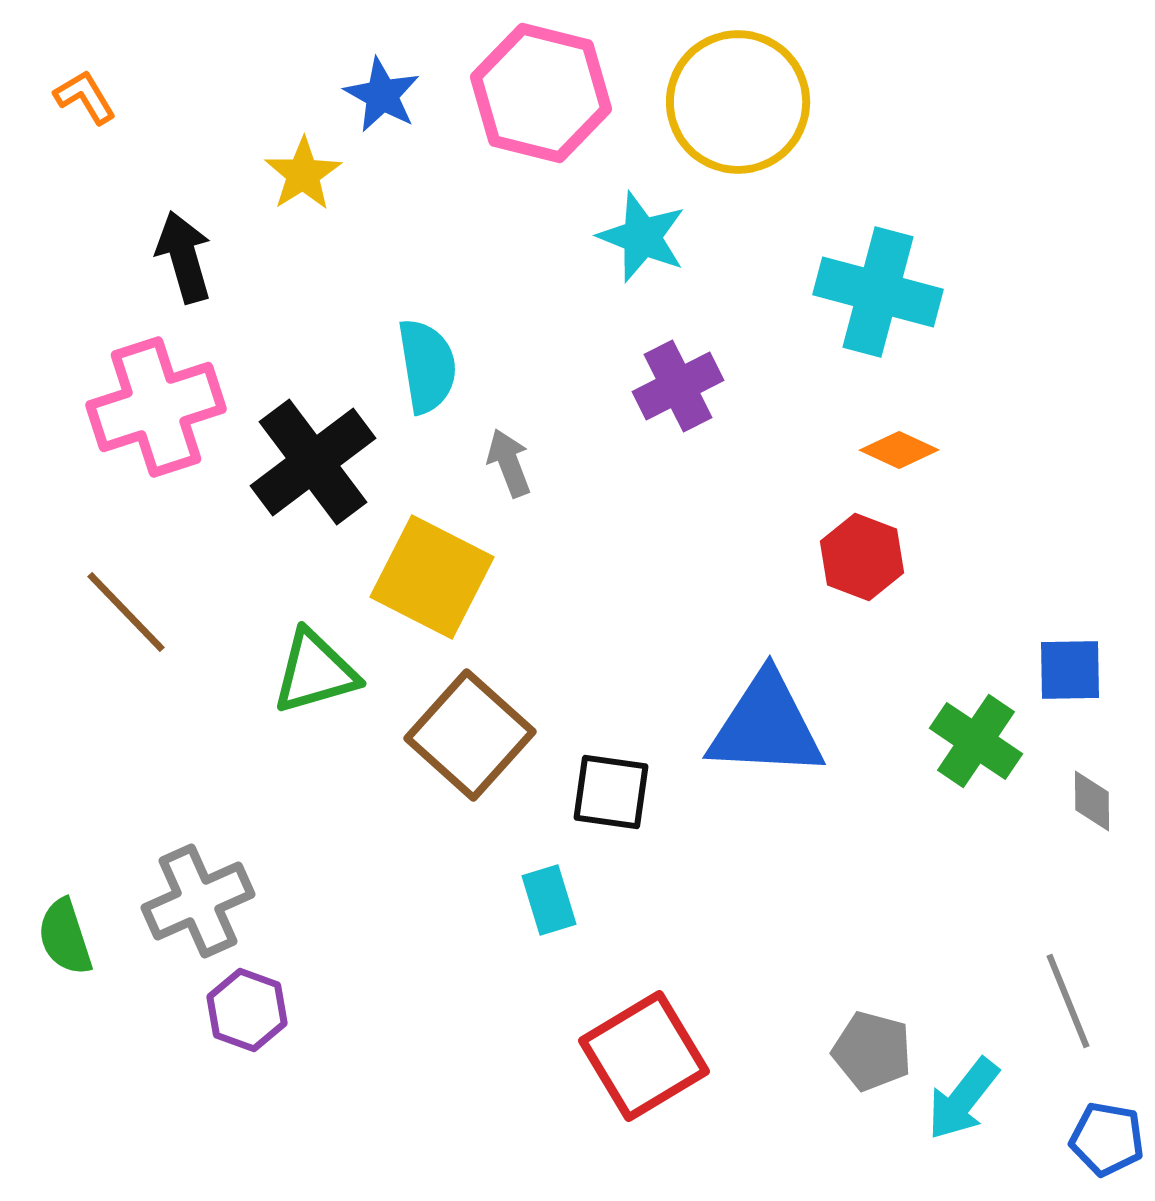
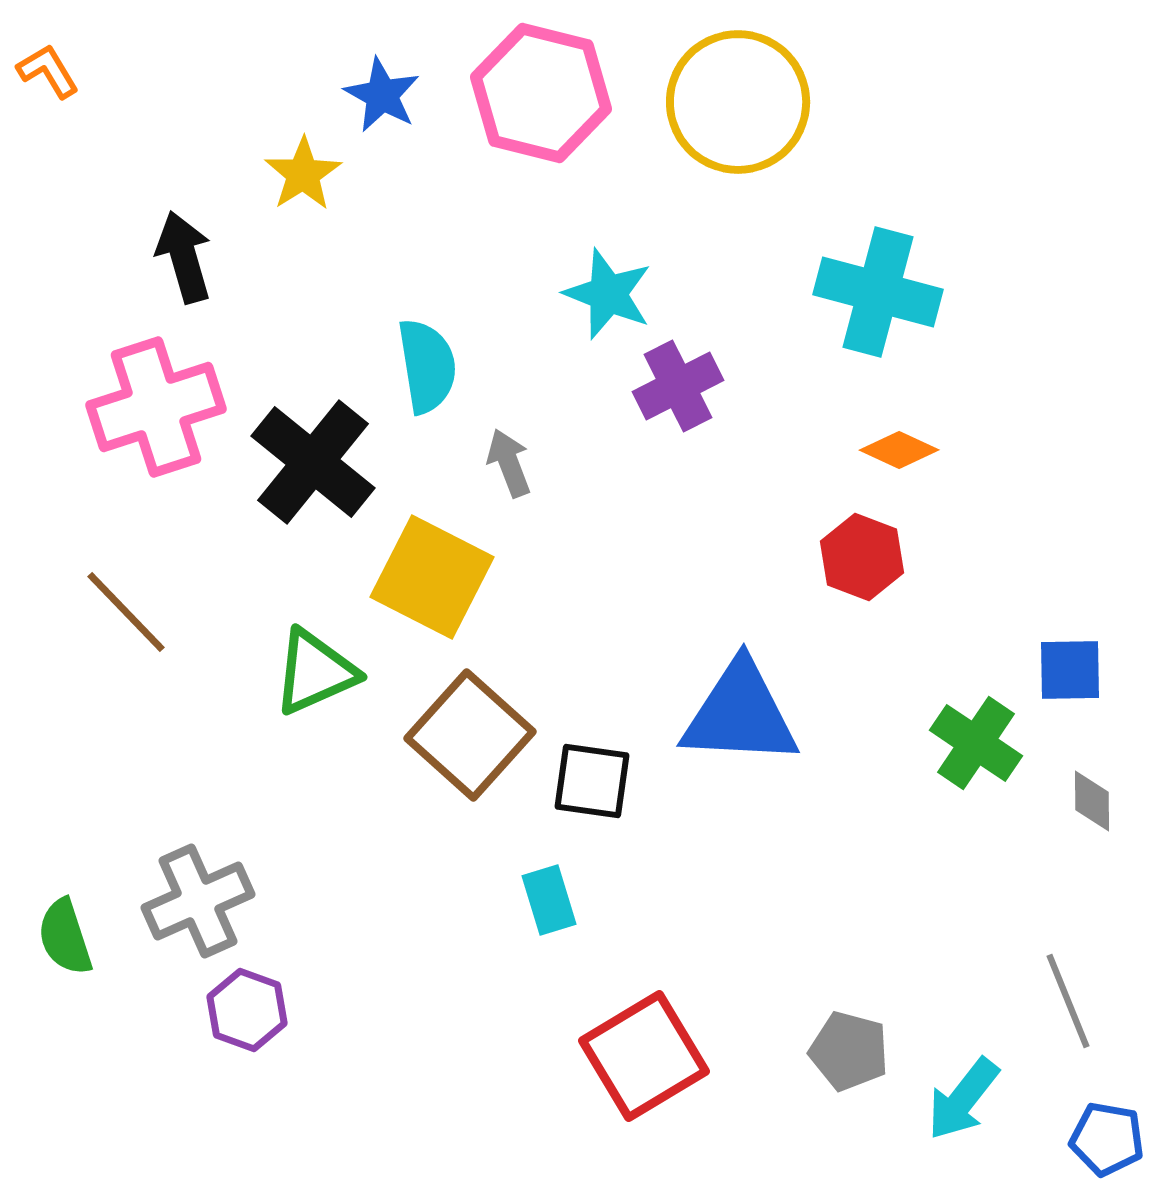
orange L-shape: moved 37 px left, 26 px up
cyan star: moved 34 px left, 57 px down
black cross: rotated 14 degrees counterclockwise
green triangle: rotated 8 degrees counterclockwise
blue triangle: moved 26 px left, 12 px up
green cross: moved 2 px down
black square: moved 19 px left, 11 px up
gray pentagon: moved 23 px left
